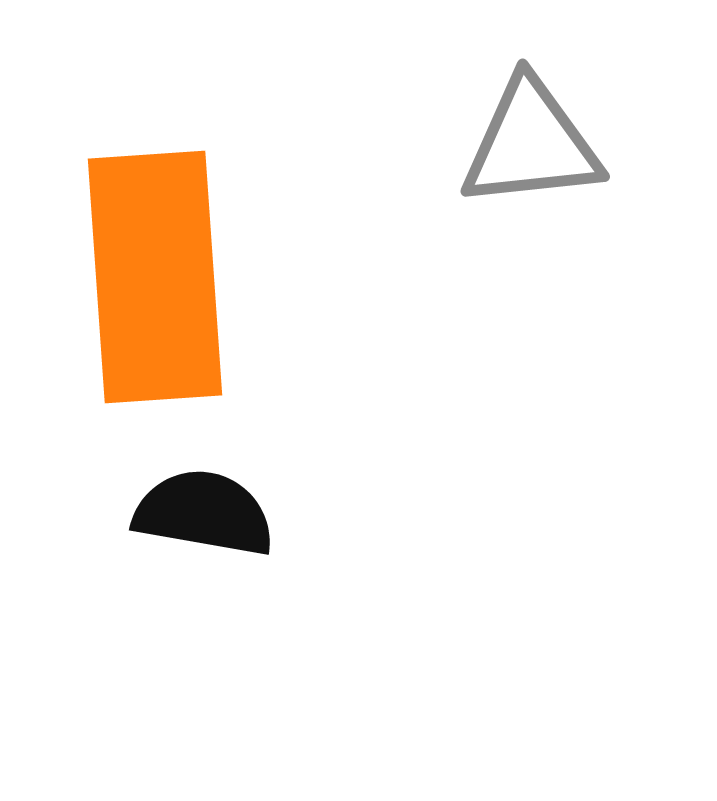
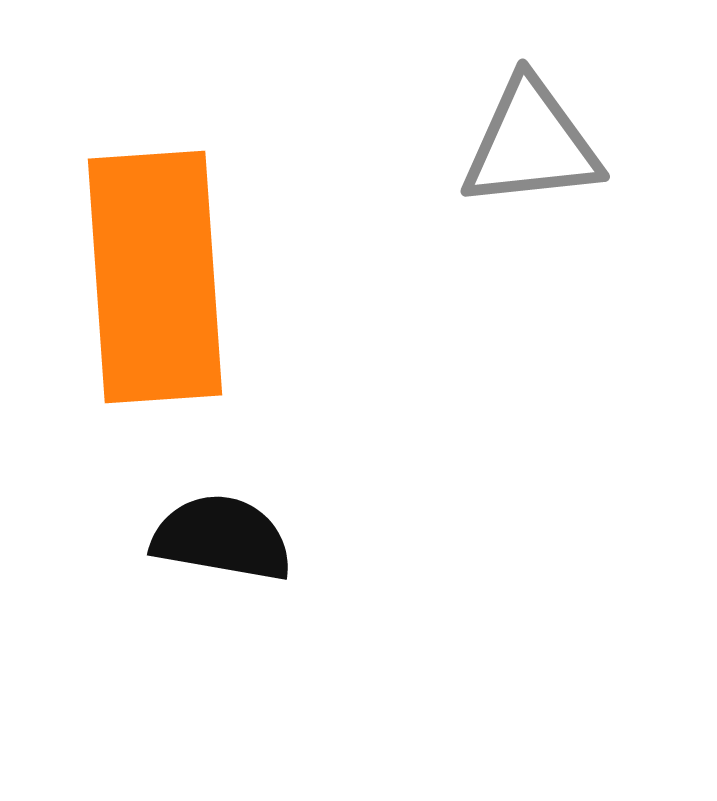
black semicircle: moved 18 px right, 25 px down
